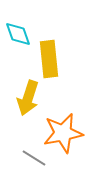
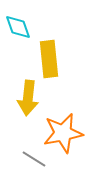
cyan diamond: moved 7 px up
yellow arrow: rotated 12 degrees counterclockwise
gray line: moved 1 px down
